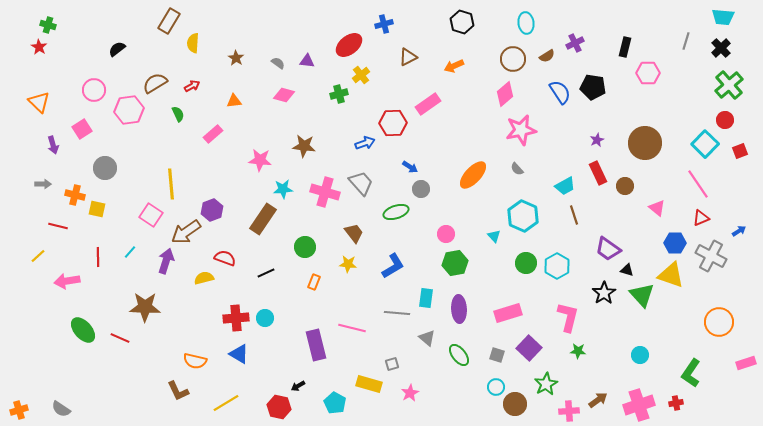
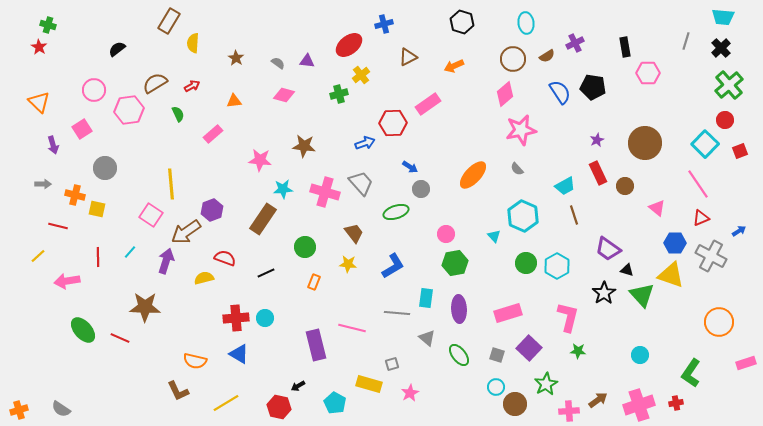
black rectangle at (625, 47): rotated 24 degrees counterclockwise
